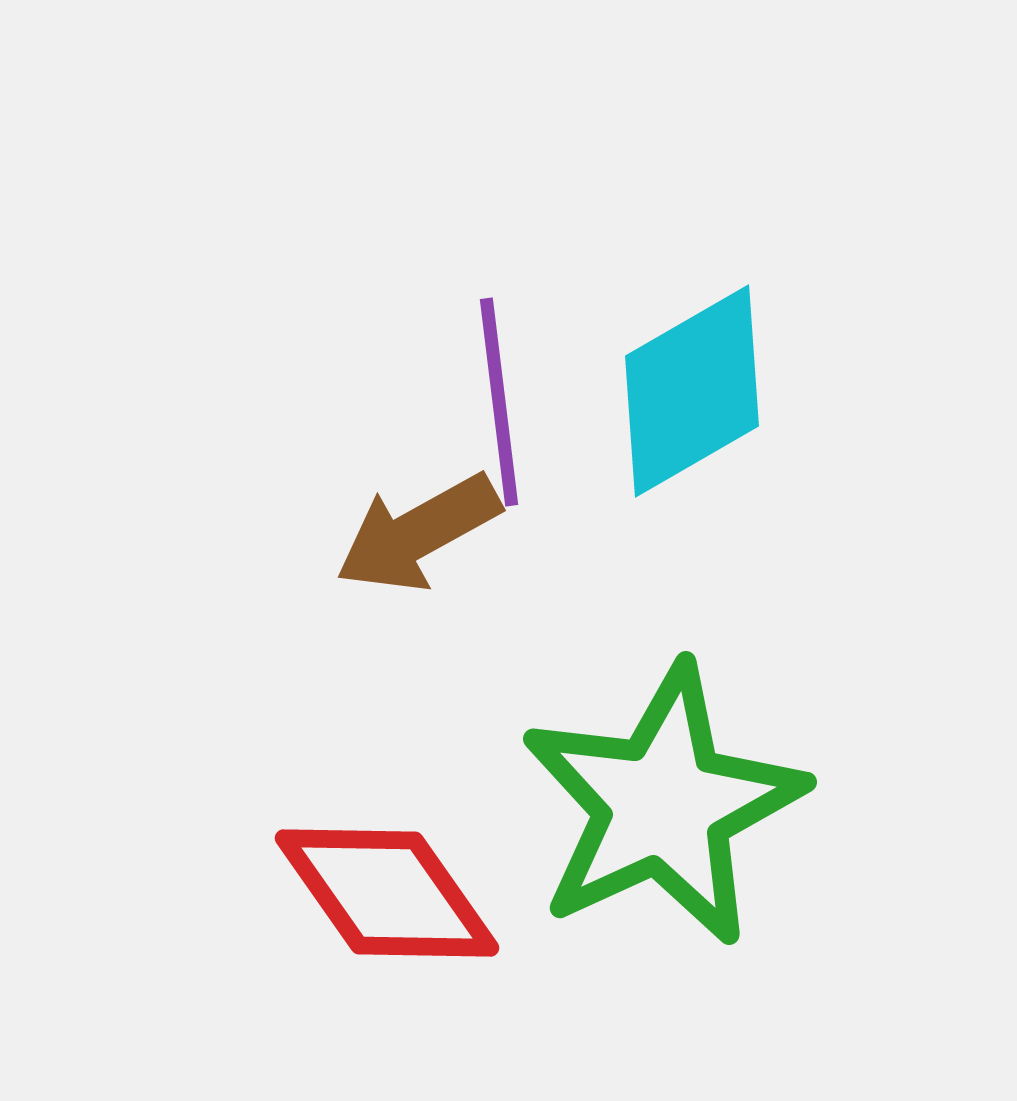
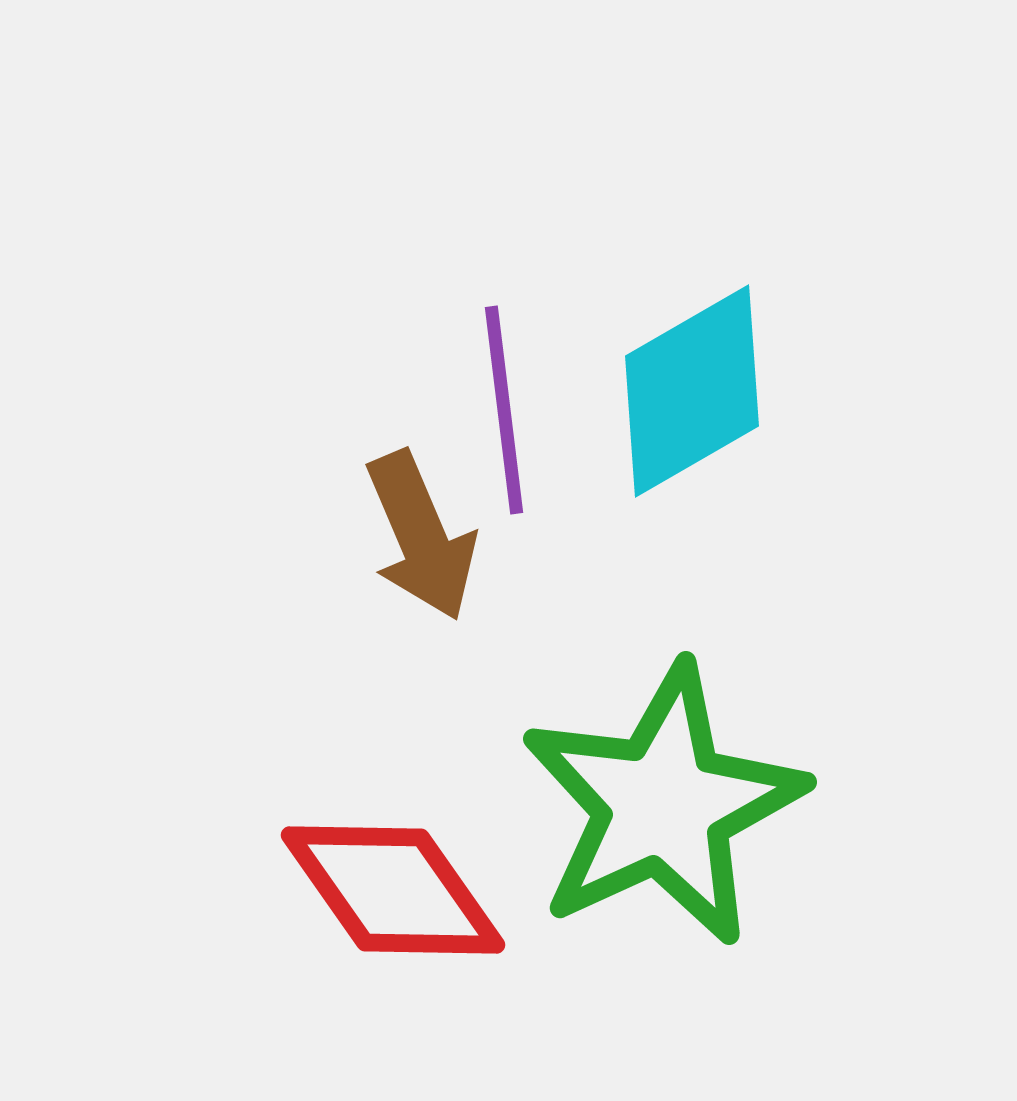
purple line: moved 5 px right, 8 px down
brown arrow: moved 3 px right, 3 px down; rotated 84 degrees counterclockwise
red diamond: moved 6 px right, 3 px up
